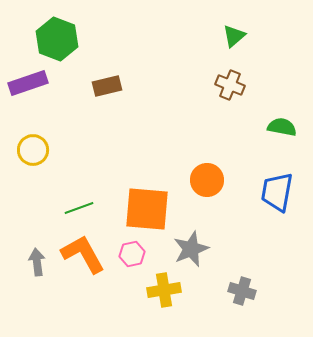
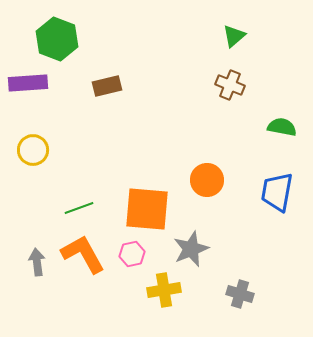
purple rectangle: rotated 15 degrees clockwise
gray cross: moved 2 px left, 3 px down
